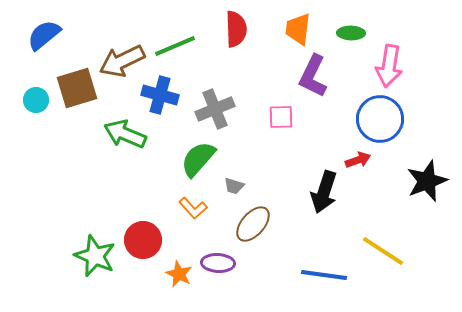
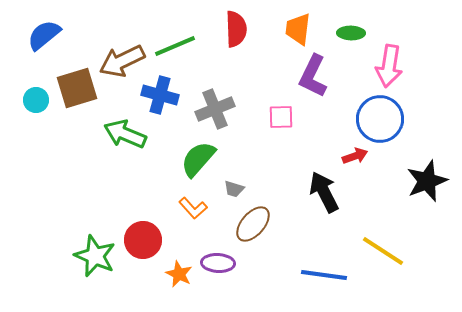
red arrow: moved 3 px left, 4 px up
gray trapezoid: moved 3 px down
black arrow: rotated 135 degrees clockwise
